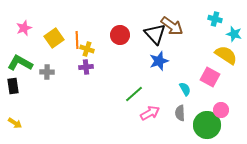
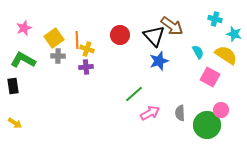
black triangle: moved 1 px left, 2 px down
green L-shape: moved 3 px right, 3 px up
gray cross: moved 11 px right, 16 px up
cyan semicircle: moved 13 px right, 37 px up
